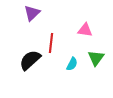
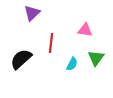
black semicircle: moved 9 px left, 1 px up
